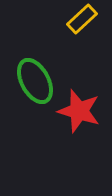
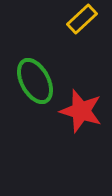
red star: moved 2 px right
